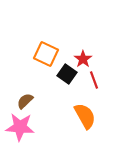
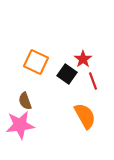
orange square: moved 10 px left, 8 px down
red line: moved 1 px left, 1 px down
brown semicircle: rotated 66 degrees counterclockwise
pink star: moved 2 px up; rotated 12 degrees counterclockwise
